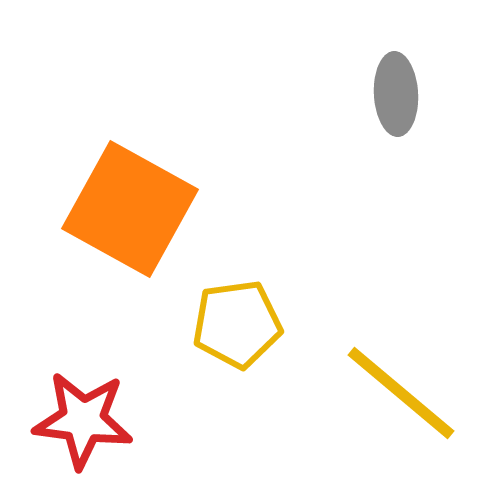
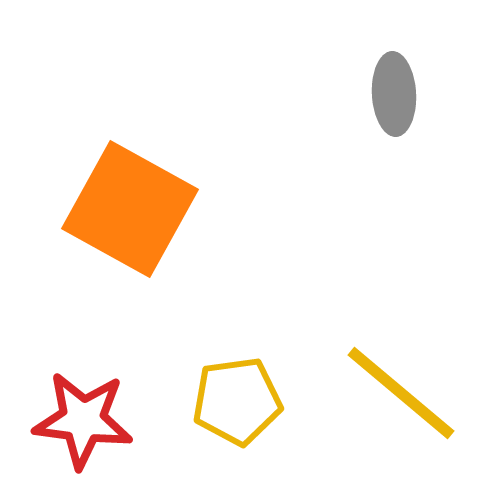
gray ellipse: moved 2 px left
yellow pentagon: moved 77 px down
